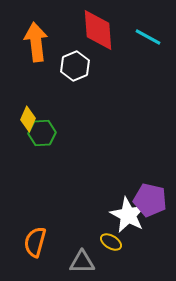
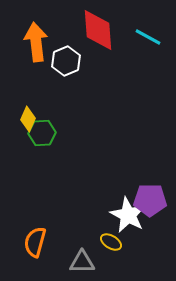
white hexagon: moved 9 px left, 5 px up
purple pentagon: rotated 12 degrees counterclockwise
